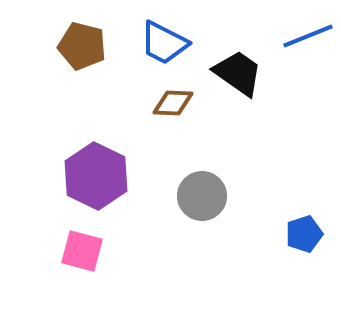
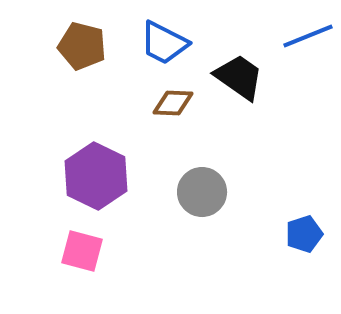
black trapezoid: moved 1 px right, 4 px down
gray circle: moved 4 px up
